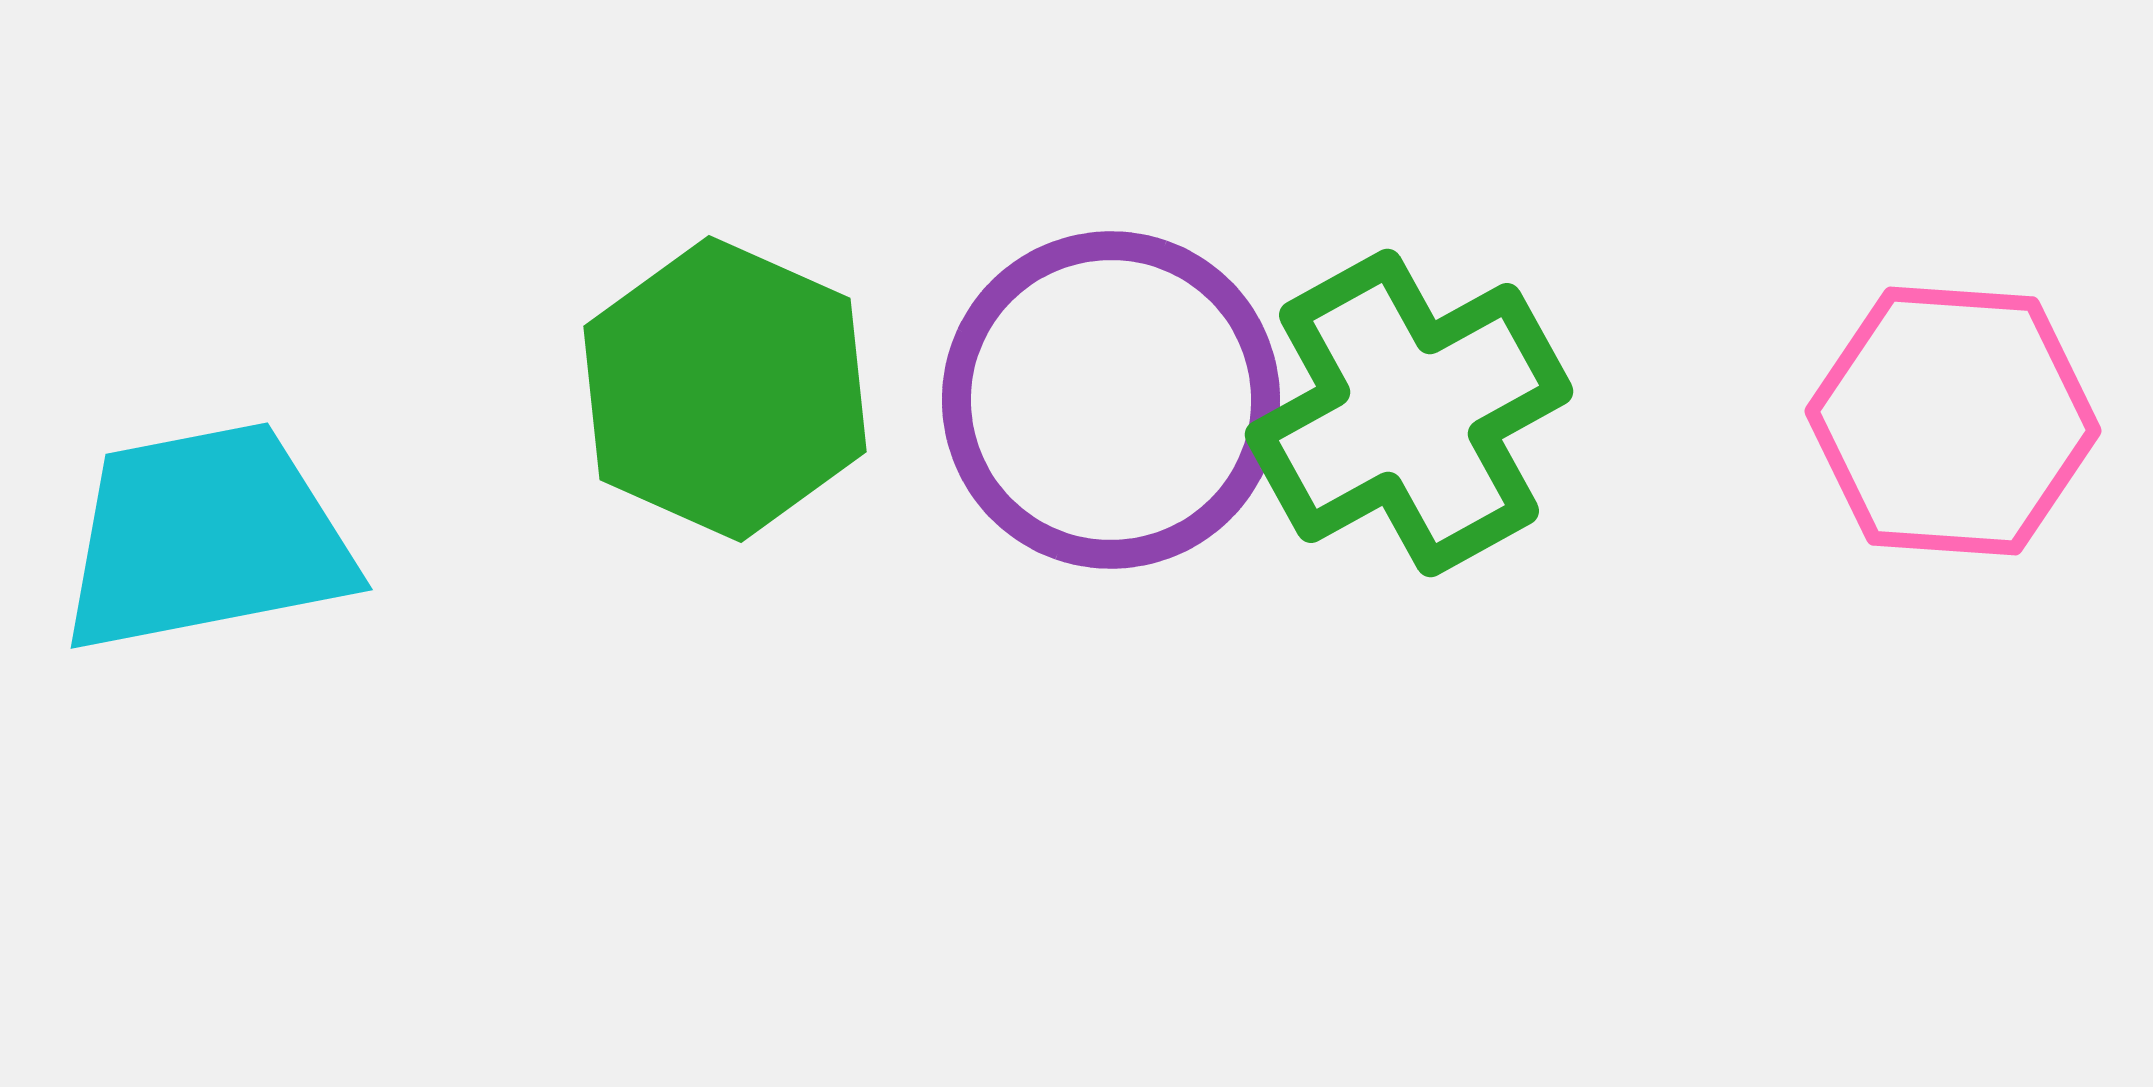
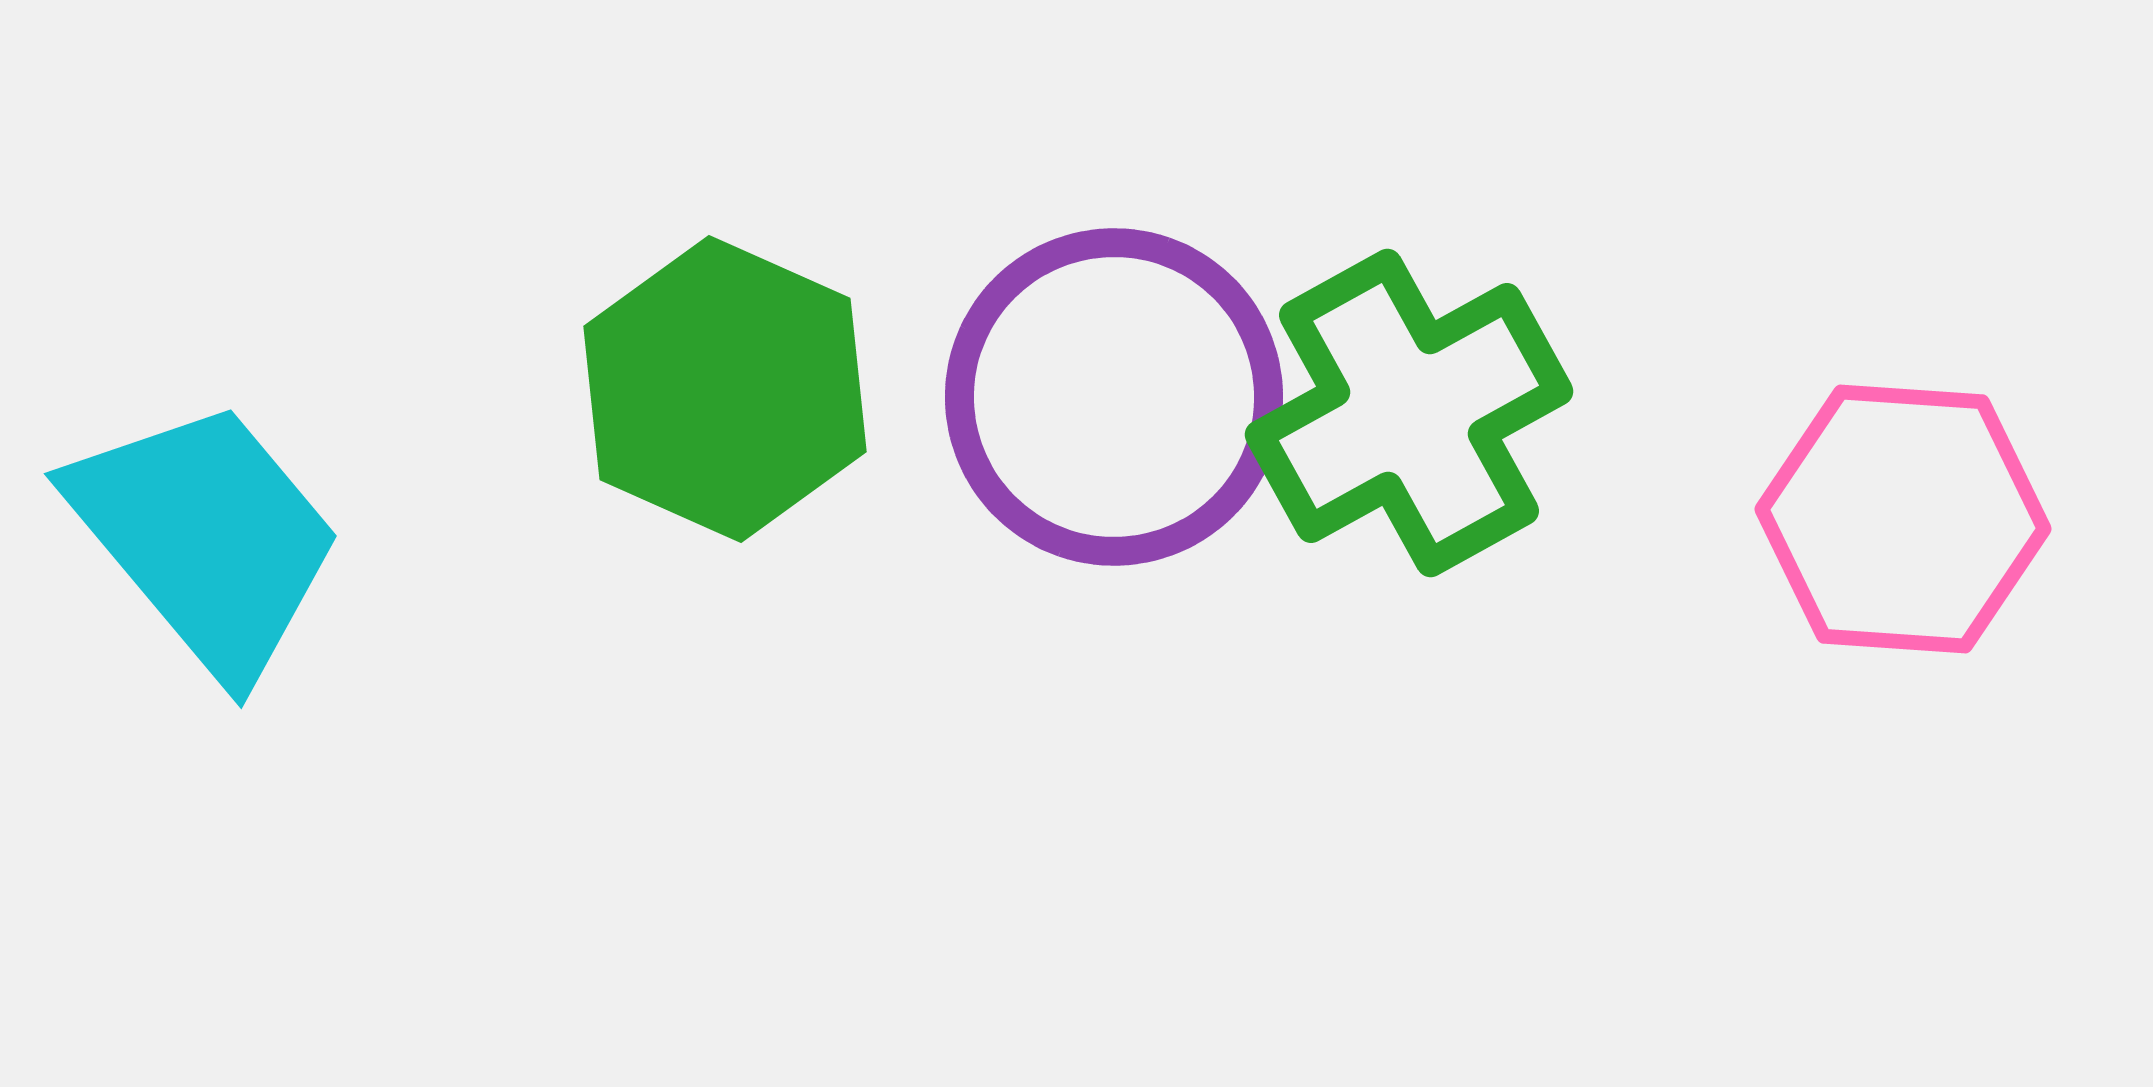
purple circle: moved 3 px right, 3 px up
pink hexagon: moved 50 px left, 98 px down
cyan trapezoid: rotated 61 degrees clockwise
